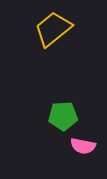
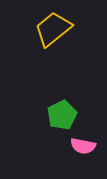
green pentagon: moved 1 px left, 1 px up; rotated 24 degrees counterclockwise
